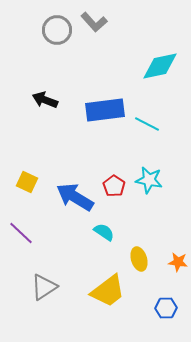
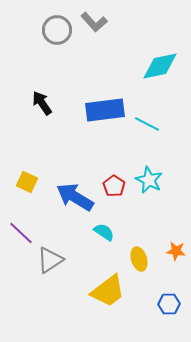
black arrow: moved 3 px left, 3 px down; rotated 35 degrees clockwise
cyan star: rotated 16 degrees clockwise
orange star: moved 2 px left, 11 px up
gray triangle: moved 6 px right, 27 px up
blue hexagon: moved 3 px right, 4 px up
